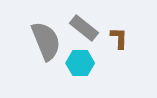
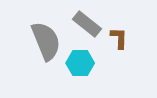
gray rectangle: moved 3 px right, 4 px up
